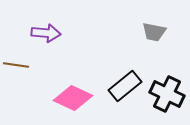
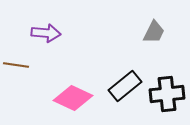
gray trapezoid: rotated 75 degrees counterclockwise
black cross: rotated 32 degrees counterclockwise
